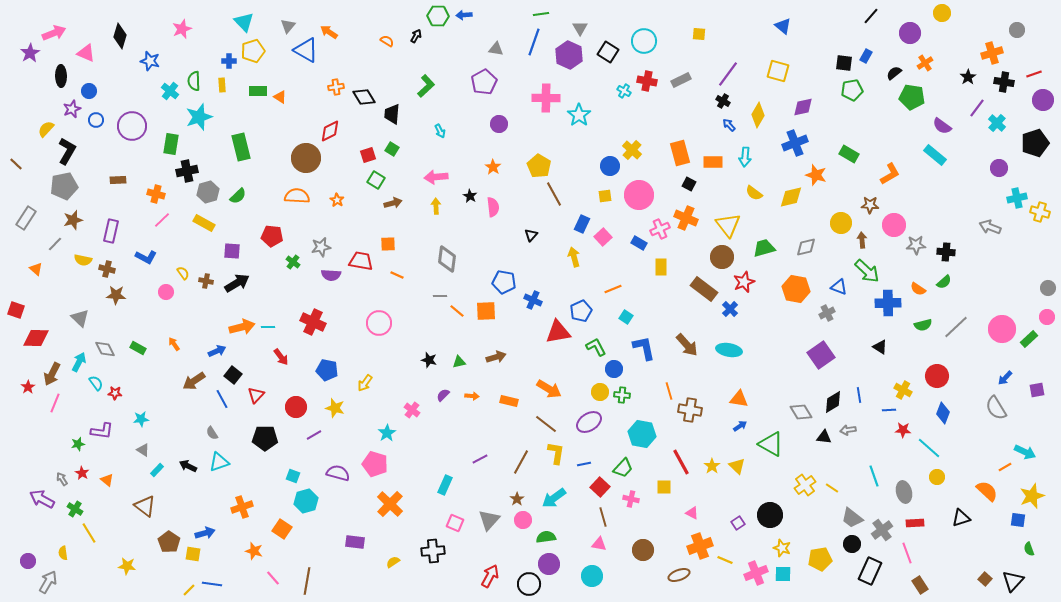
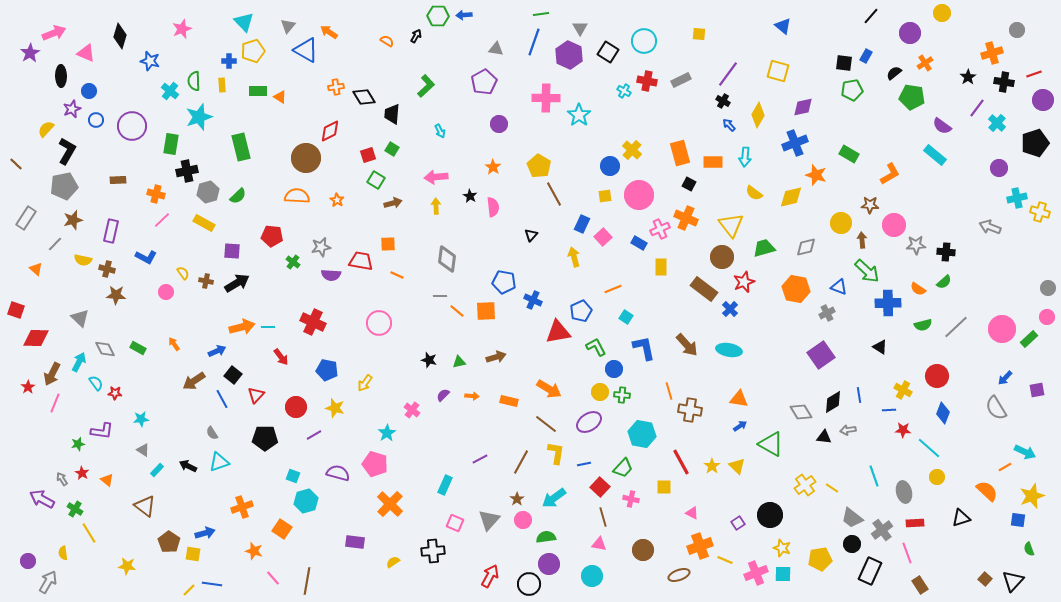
yellow triangle at (728, 225): moved 3 px right
